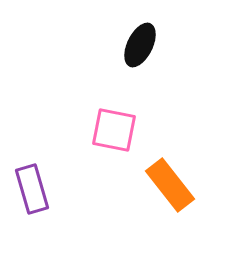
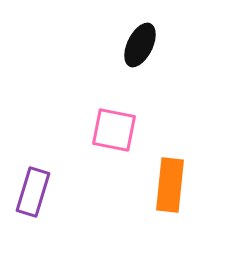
orange rectangle: rotated 44 degrees clockwise
purple rectangle: moved 1 px right, 3 px down; rotated 33 degrees clockwise
